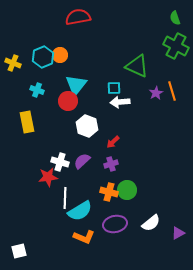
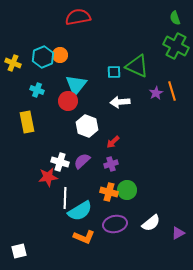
cyan square: moved 16 px up
